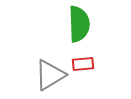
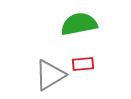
green semicircle: rotated 99 degrees counterclockwise
